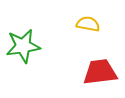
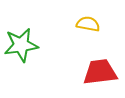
green star: moved 2 px left, 1 px up
